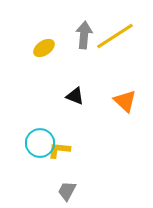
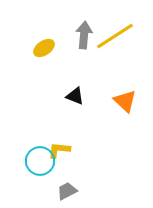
cyan circle: moved 18 px down
gray trapezoid: rotated 35 degrees clockwise
